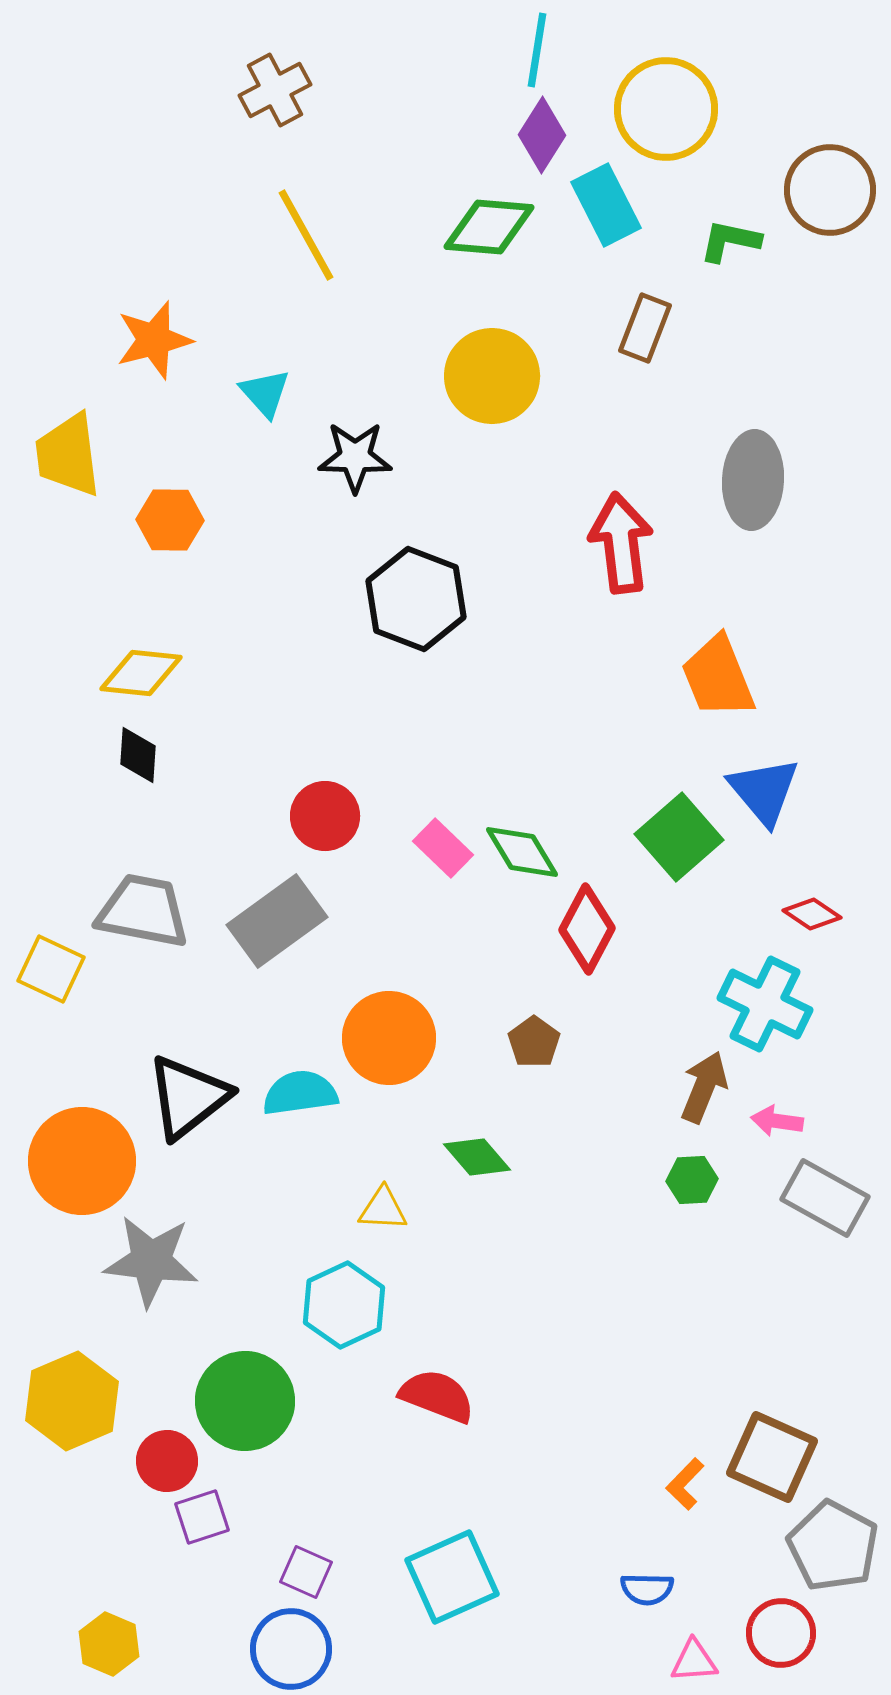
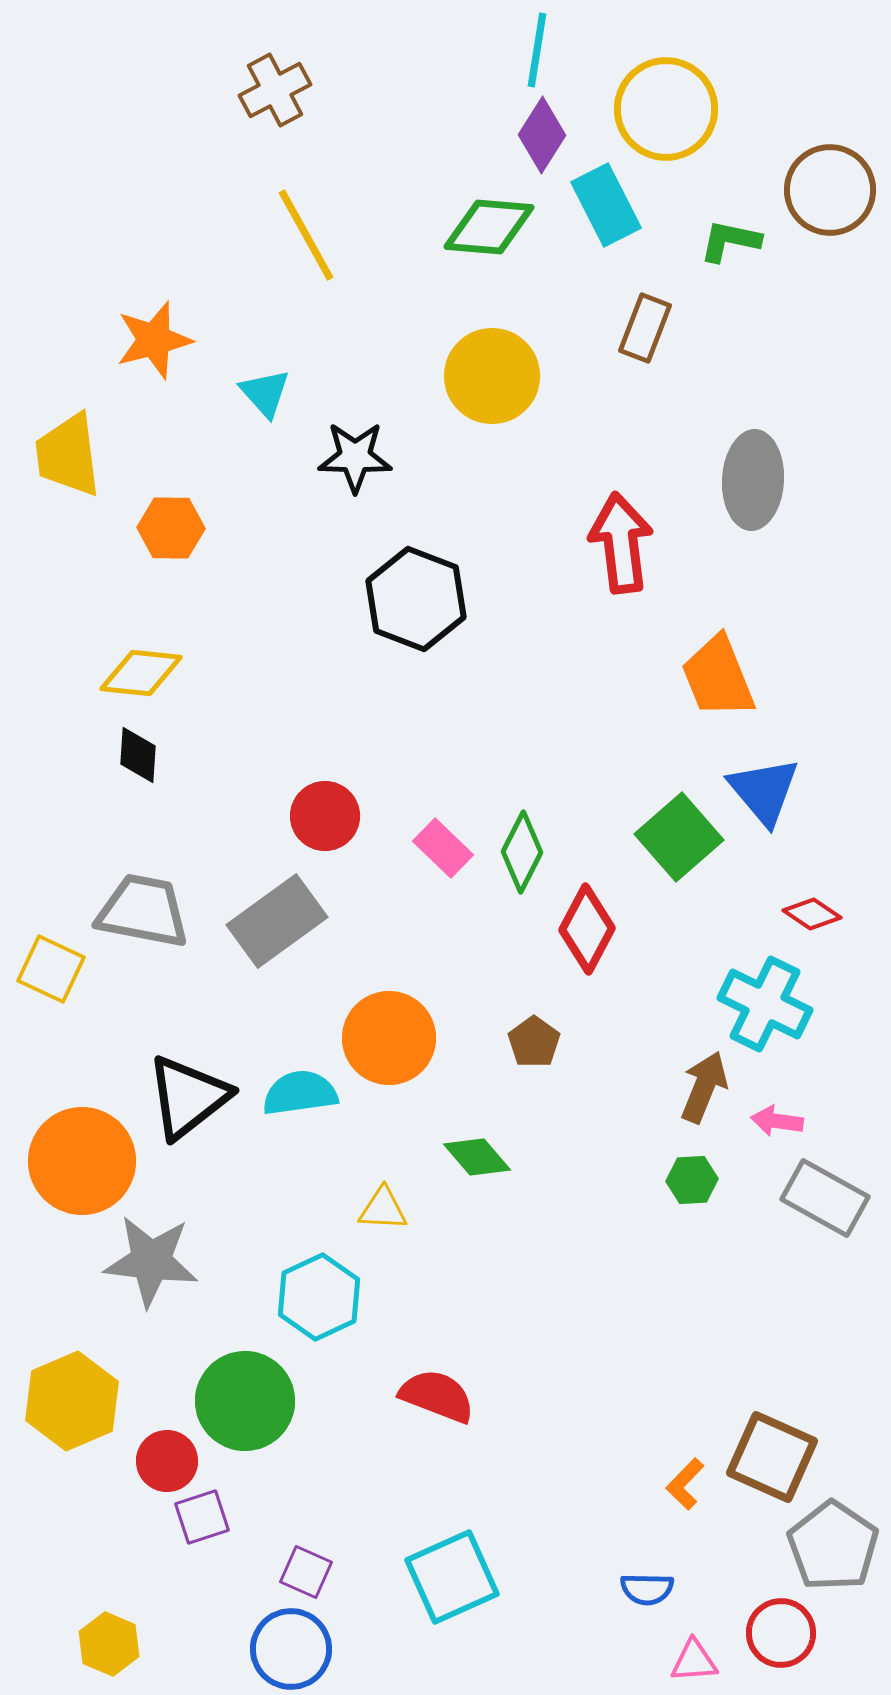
orange hexagon at (170, 520): moved 1 px right, 8 px down
green diamond at (522, 852): rotated 58 degrees clockwise
cyan hexagon at (344, 1305): moved 25 px left, 8 px up
gray pentagon at (833, 1546): rotated 6 degrees clockwise
